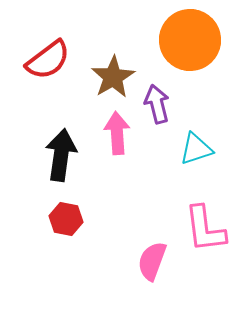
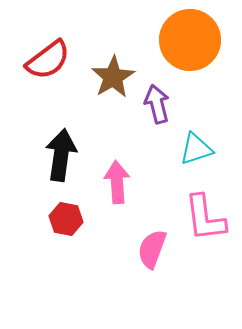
pink arrow: moved 49 px down
pink L-shape: moved 11 px up
pink semicircle: moved 12 px up
